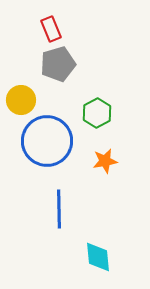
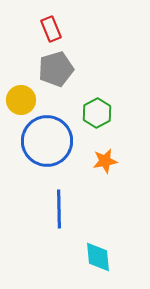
gray pentagon: moved 2 px left, 5 px down
